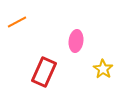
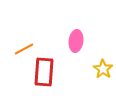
orange line: moved 7 px right, 27 px down
red rectangle: rotated 20 degrees counterclockwise
